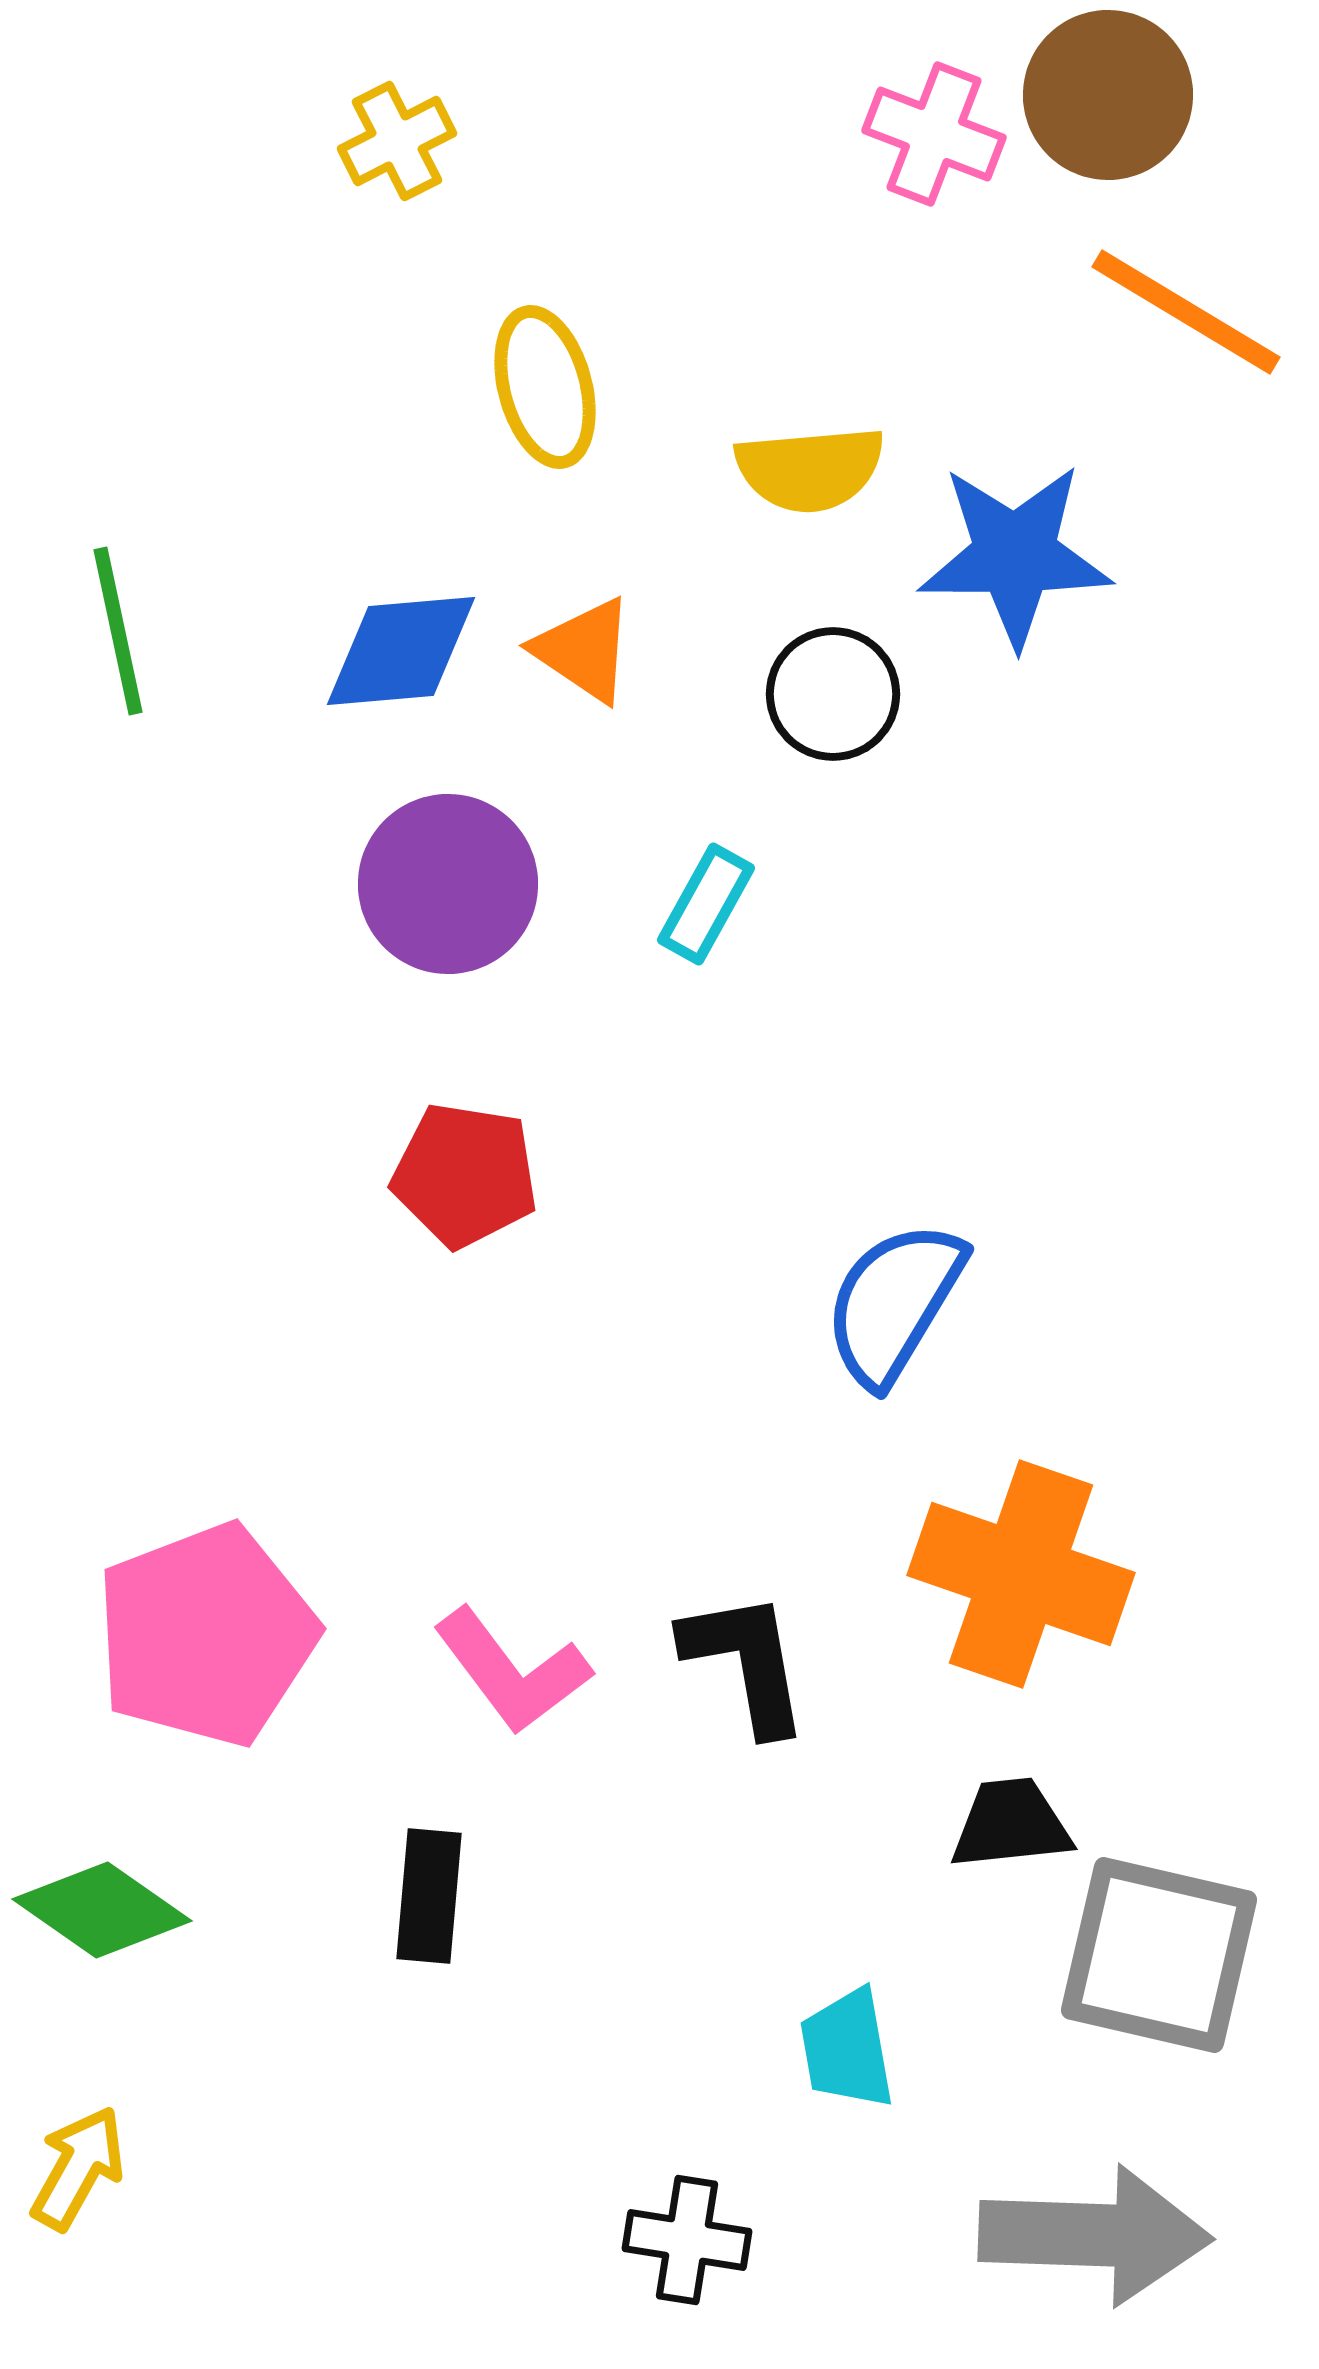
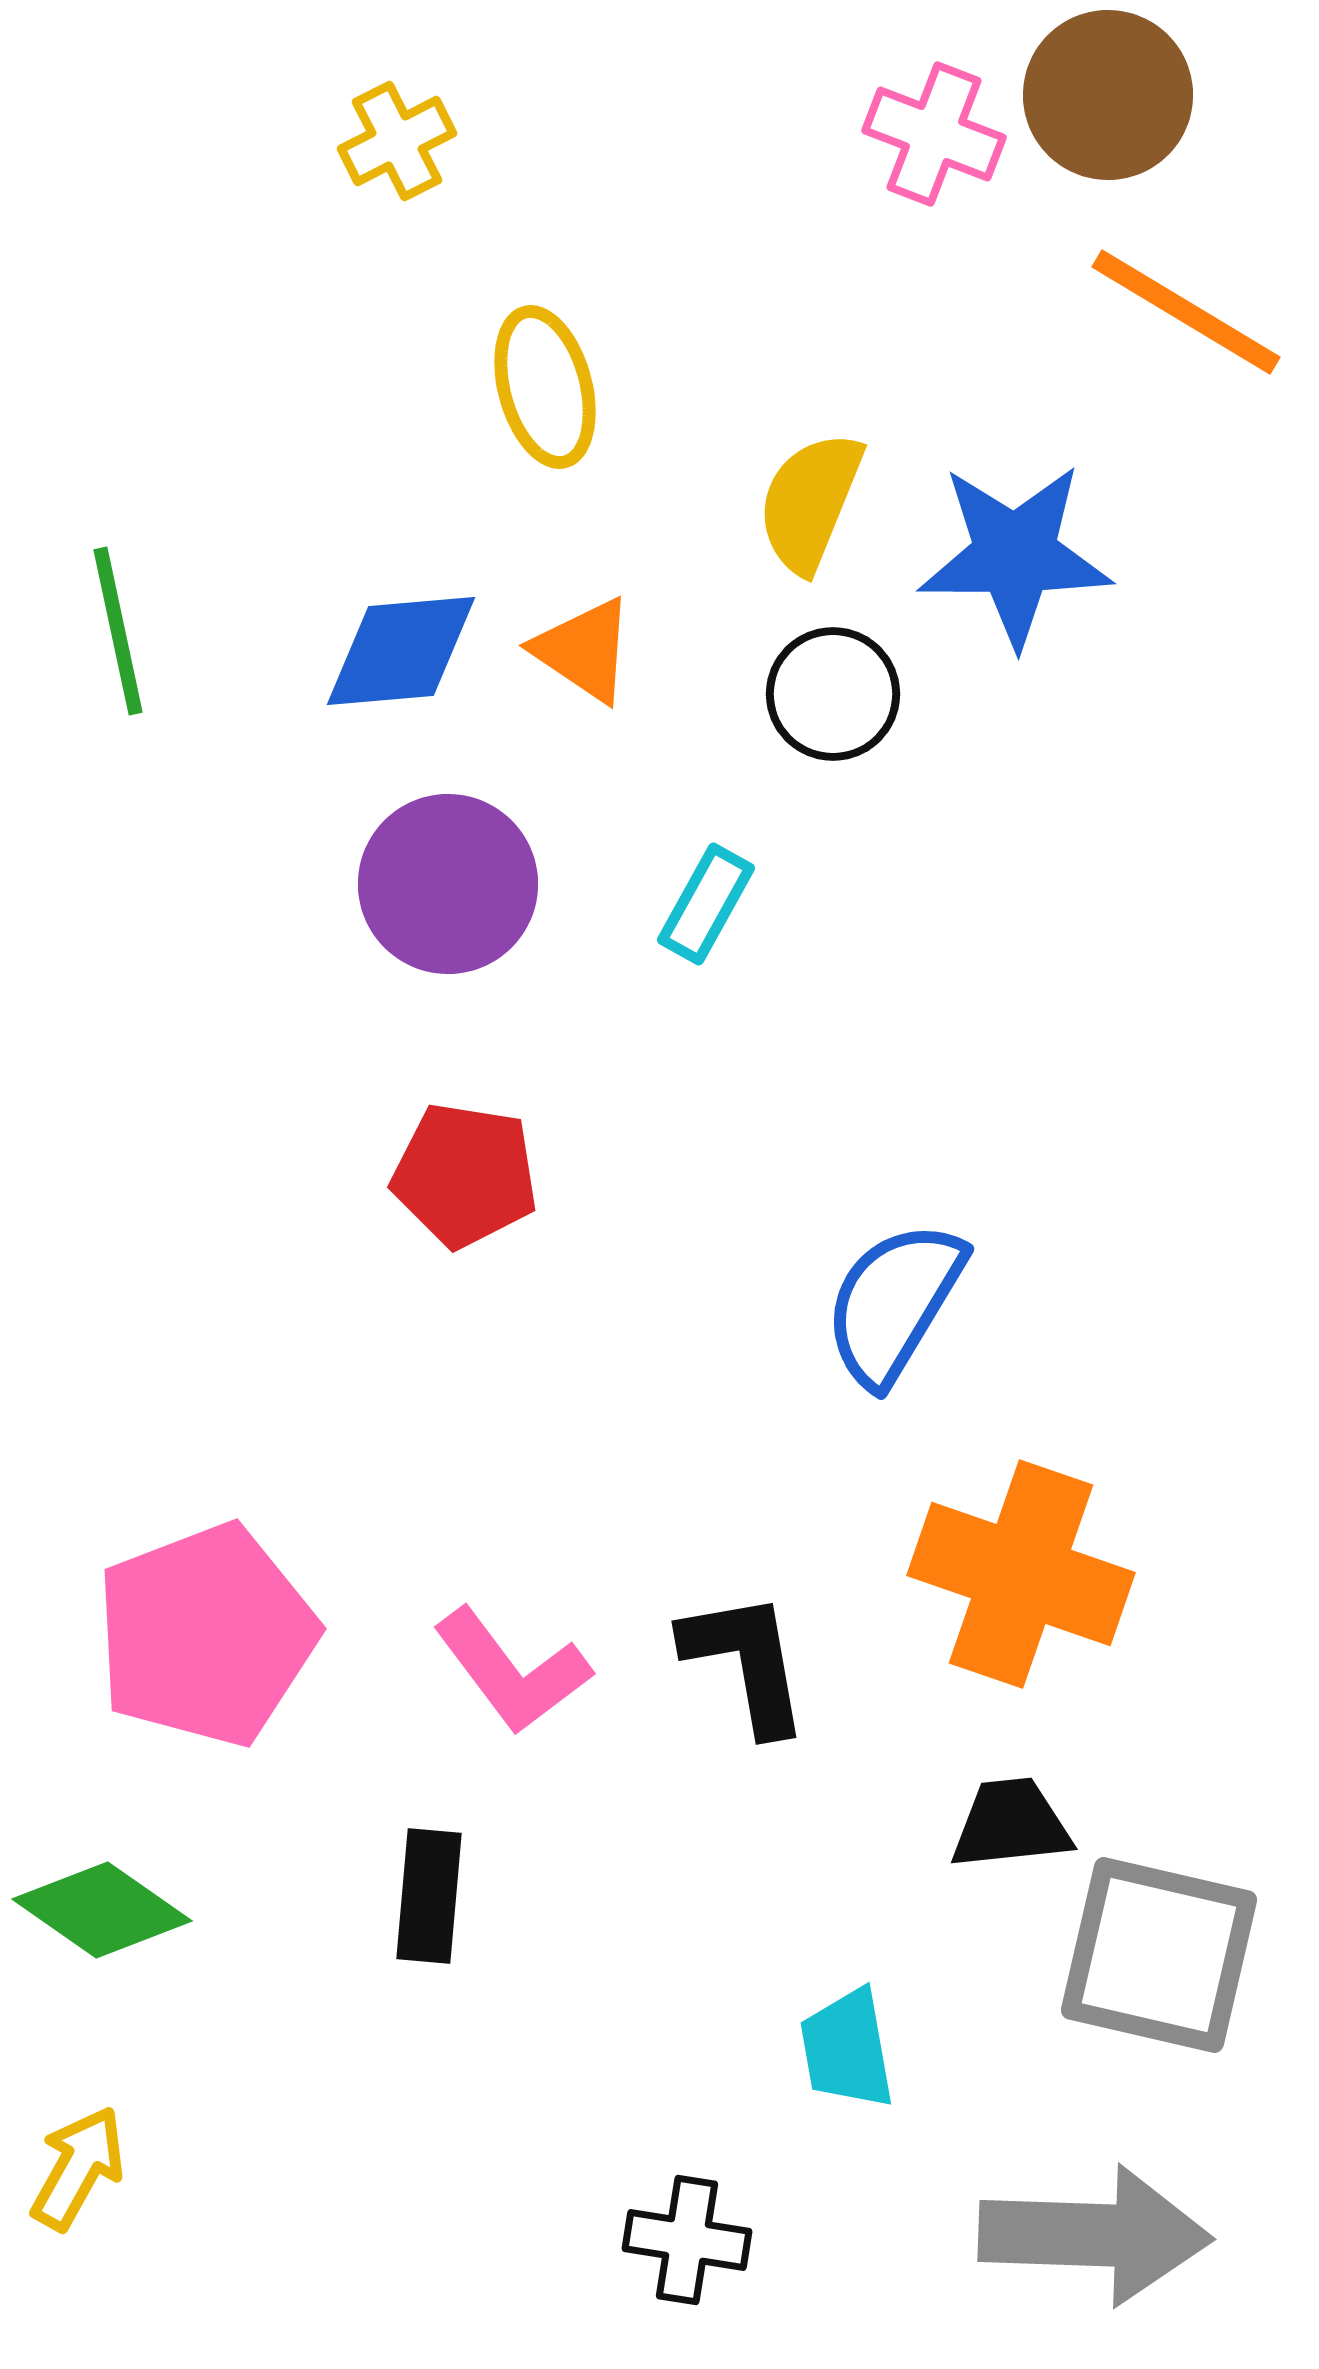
yellow semicircle: moved 33 px down; rotated 117 degrees clockwise
